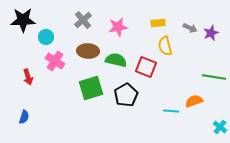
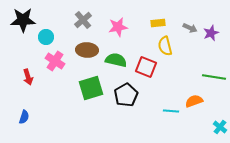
brown ellipse: moved 1 px left, 1 px up
